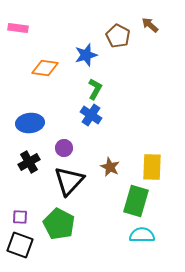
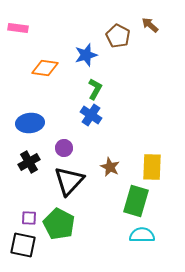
purple square: moved 9 px right, 1 px down
black square: moved 3 px right; rotated 8 degrees counterclockwise
